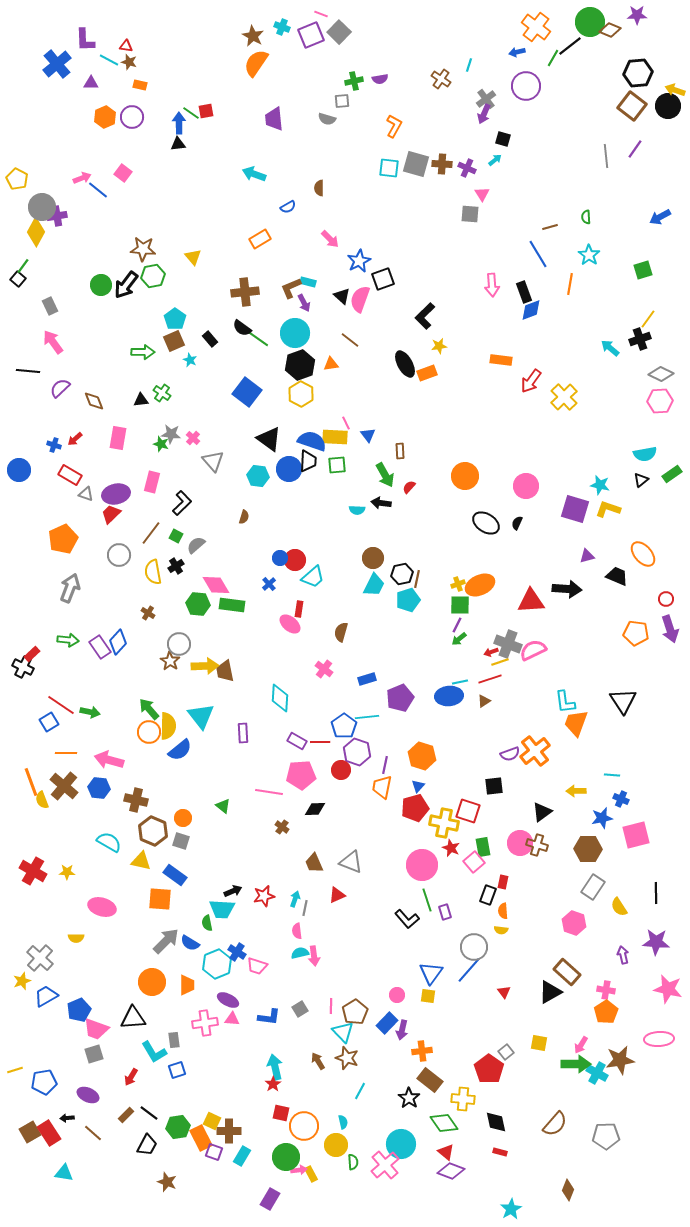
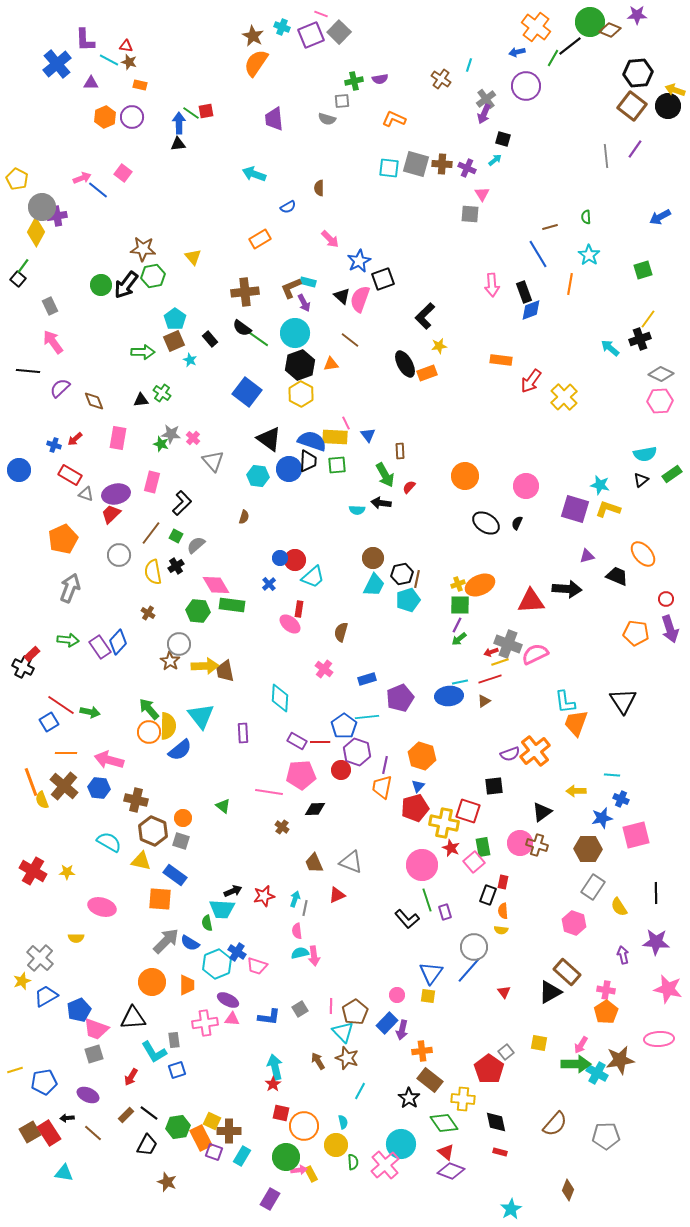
orange L-shape at (394, 126): moved 7 px up; rotated 95 degrees counterclockwise
green hexagon at (198, 604): moved 7 px down
pink semicircle at (533, 650): moved 2 px right, 4 px down
